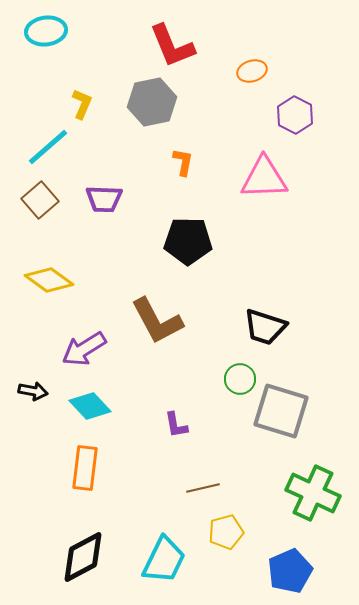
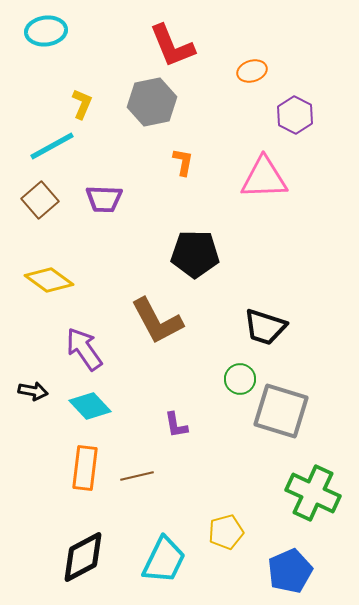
cyan line: moved 4 px right, 1 px up; rotated 12 degrees clockwise
black pentagon: moved 7 px right, 13 px down
purple arrow: rotated 87 degrees clockwise
brown line: moved 66 px left, 12 px up
